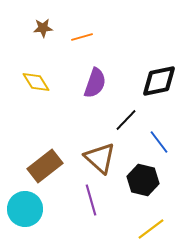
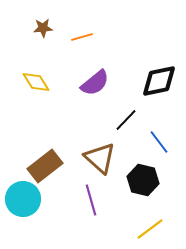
purple semicircle: rotated 32 degrees clockwise
cyan circle: moved 2 px left, 10 px up
yellow line: moved 1 px left
